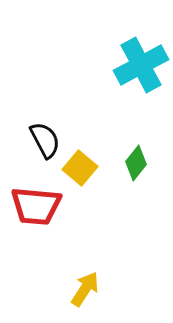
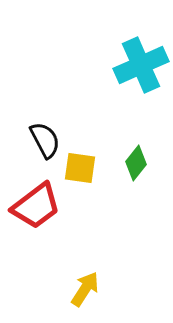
cyan cross: rotated 4 degrees clockwise
yellow square: rotated 32 degrees counterclockwise
red trapezoid: rotated 42 degrees counterclockwise
